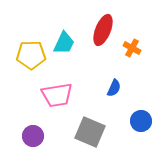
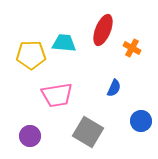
cyan trapezoid: rotated 110 degrees counterclockwise
gray square: moved 2 px left; rotated 8 degrees clockwise
purple circle: moved 3 px left
